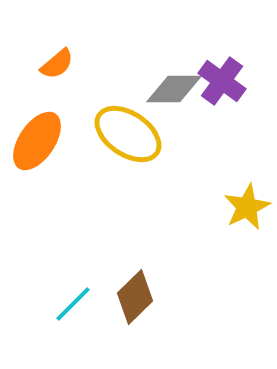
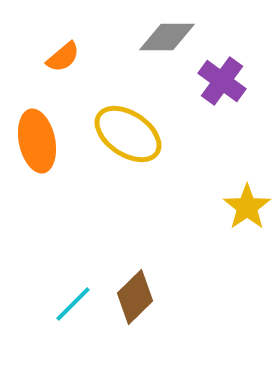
orange semicircle: moved 6 px right, 7 px up
gray diamond: moved 7 px left, 52 px up
orange ellipse: rotated 46 degrees counterclockwise
yellow star: rotated 9 degrees counterclockwise
